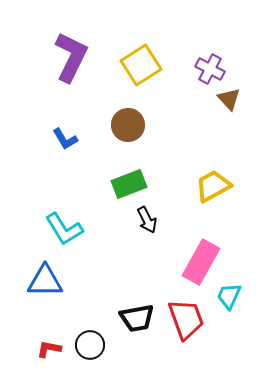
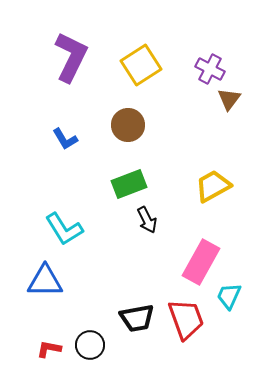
brown triangle: rotated 20 degrees clockwise
